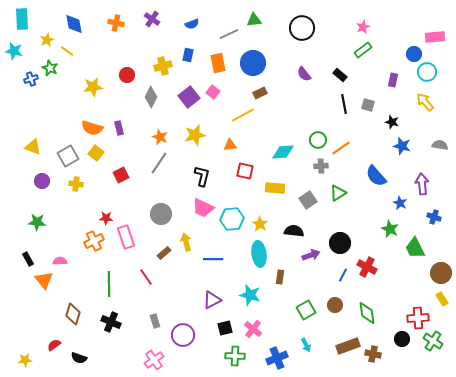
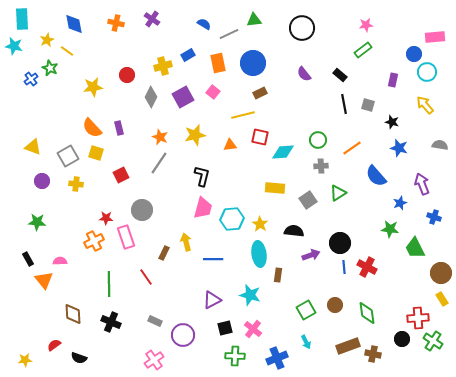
blue semicircle at (192, 24): moved 12 px right; rotated 128 degrees counterclockwise
pink star at (363, 27): moved 3 px right, 2 px up; rotated 16 degrees clockwise
cyan star at (14, 51): moved 5 px up
blue rectangle at (188, 55): rotated 48 degrees clockwise
blue cross at (31, 79): rotated 16 degrees counterclockwise
purple square at (189, 97): moved 6 px left; rotated 10 degrees clockwise
yellow arrow at (425, 102): moved 3 px down
yellow line at (243, 115): rotated 15 degrees clockwise
orange semicircle at (92, 128): rotated 30 degrees clockwise
blue star at (402, 146): moved 3 px left, 2 px down
orange line at (341, 148): moved 11 px right
yellow square at (96, 153): rotated 21 degrees counterclockwise
red square at (245, 171): moved 15 px right, 34 px up
purple arrow at (422, 184): rotated 15 degrees counterclockwise
blue star at (400, 203): rotated 24 degrees clockwise
pink trapezoid at (203, 208): rotated 100 degrees counterclockwise
gray circle at (161, 214): moved 19 px left, 4 px up
green star at (390, 229): rotated 18 degrees counterclockwise
brown rectangle at (164, 253): rotated 24 degrees counterclockwise
blue line at (343, 275): moved 1 px right, 8 px up; rotated 32 degrees counterclockwise
brown rectangle at (280, 277): moved 2 px left, 2 px up
brown diamond at (73, 314): rotated 20 degrees counterclockwise
gray rectangle at (155, 321): rotated 48 degrees counterclockwise
cyan arrow at (306, 345): moved 3 px up
